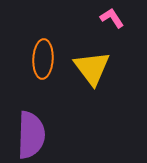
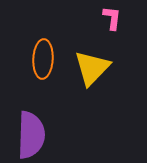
pink L-shape: rotated 40 degrees clockwise
yellow triangle: rotated 21 degrees clockwise
